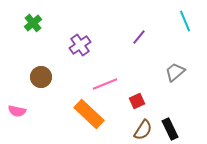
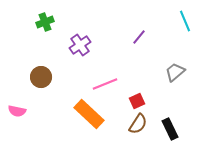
green cross: moved 12 px right, 1 px up; rotated 18 degrees clockwise
brown semicircle: moved 5 px left, 6 px up
